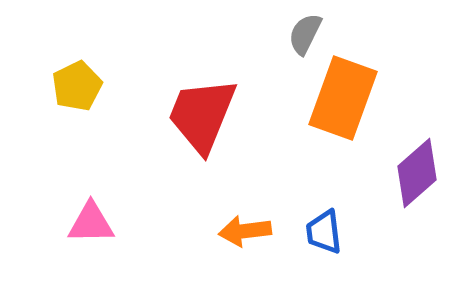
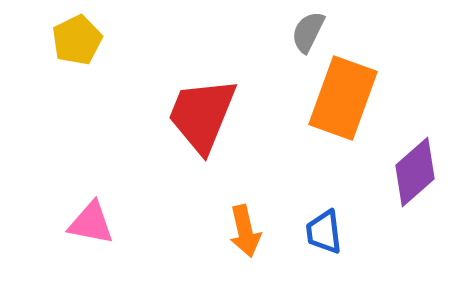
gray semicircle: moved 3 px right, 2 px up
yellow pentagon: moved 46 px up
purple diamond: moved 2 px left, 1 px up
pink triangle: rotated 12 degrees clockwise
orange arrow: rotated 96 degrees counterclockwise
